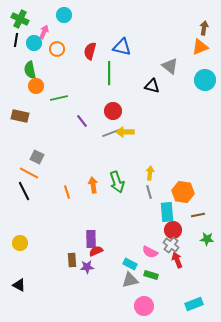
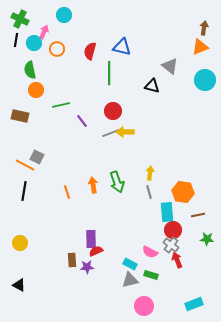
orange circle at (36, 86): moved 4 px down
green line at (59, 98): moved 2 px right, 7 px down
orange line at (29, 173): moved 4 px left, 8 px up
black line at (24, 191): rotated 36 degrees clockwise
